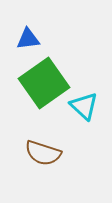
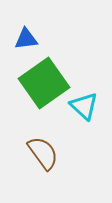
blue triangle: moved 2 px left
brown semicircle: rotated 144 degrees counterclockwise
